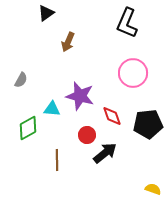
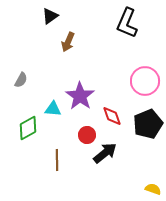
black triangle: moved 4 px right, 3 px down
pink circle: moved 12 px right, 8 px down
purple star: rotated 20 degrees clockwise
cyan triangle: moved 1 px right
black pentagon: rotated 16 degrees counterclockwise
